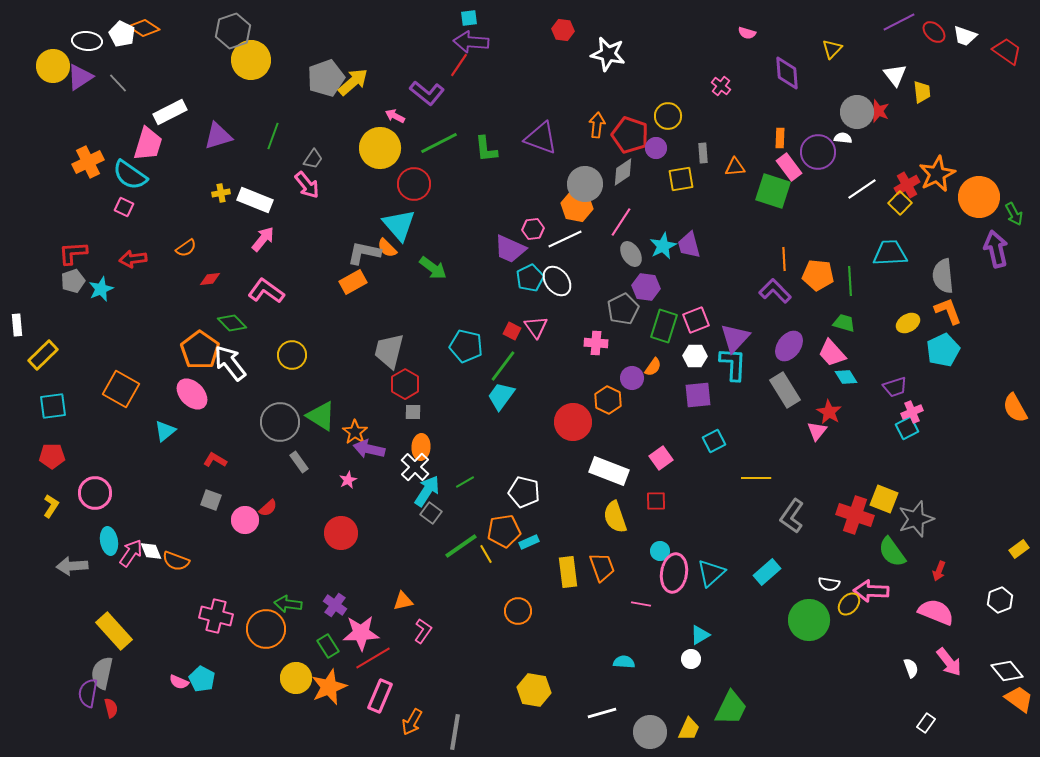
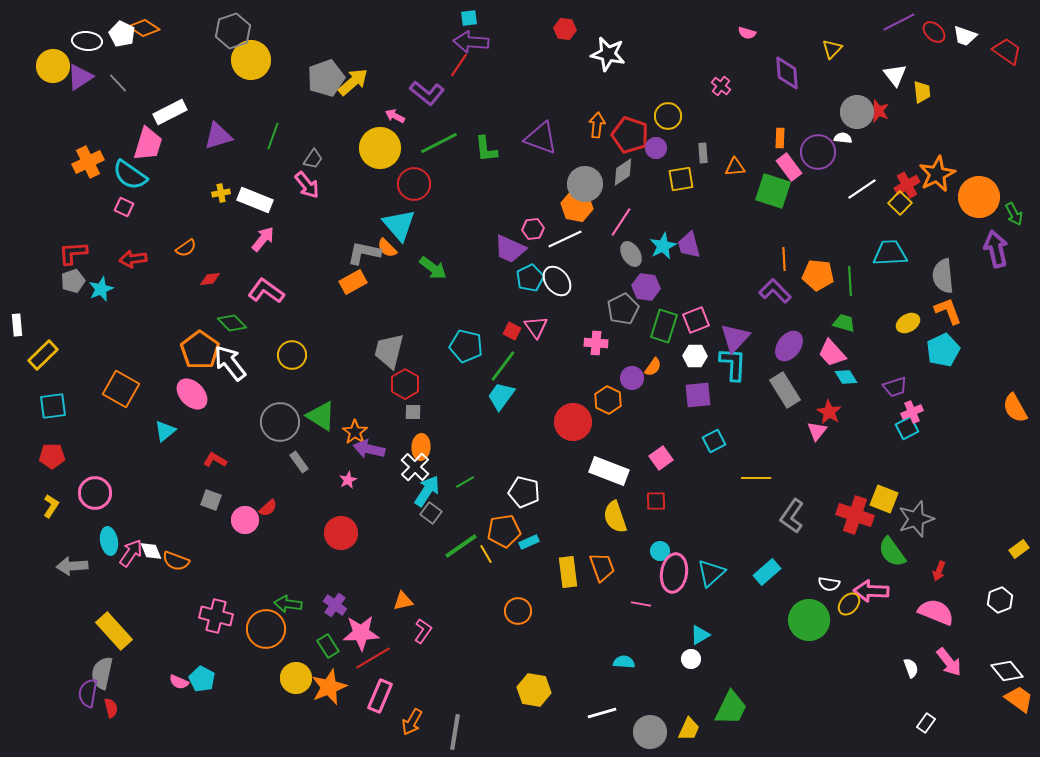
red hexagon at (563, 30): moved 2 px right, 1 px up
